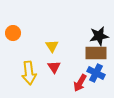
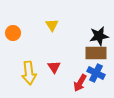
yellow triangle: moved 21 px up
